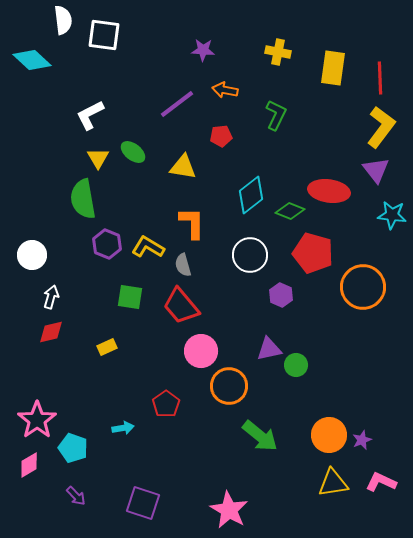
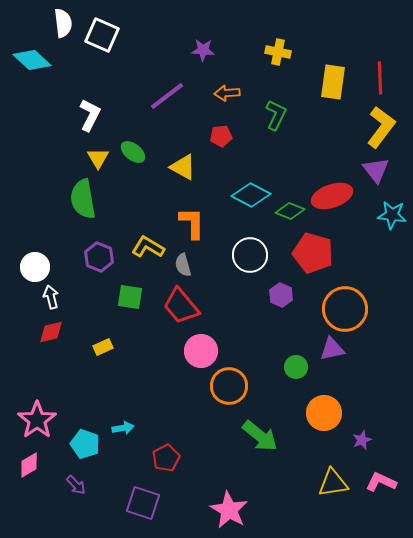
white semicircle at (63, 20): moved 3 px down
white square at (104, 35): moved 2 px left; rotated 16 degrees clockwise
yellow rectangle at (333, 68): moved 14 px down
orange arrow at (225, 90): moved 2 px right, 3 px down; rotated 15 degrees counterclockwise
purple line at (177, 104): moved 10 px left, 8 px up
white L-shape at (90, 115): rotated 144 degrees clockwise
yellow triangle at (183, 167): rotated 20 degrees clockwise
red ellipse at (329, 191): moved 3 px right, 5 px down; rotated 27 degrees counterclockwise
cyan diamond at (251, 195): rotated 66 degrees clockwise
purple hexagon at (107, 244): moved 8 px left, 13 px down
white circle at (32, 255): moved 3 px right, 12 px down
orange circle at (363, 287): moved 18 px left, 22 px down
white arrow at (51, 297): rotated 30 degrees counterclockwise
yellow rectangle at (107, 347): moved 4 px left
purple triangle at (269, 349): moved 63 px right
green circle at (296, 365): moved 2 px down
red pentagon at (166, 404): moved 54 px down; rotated 8 degrees clockwise
orange circle at (329, 435): moved 5 px left, 22 px up
cyan pentagon at (73, 448): moved 12 px right, 4 px up
purple arrow at (76, 496): moved 11 px up
